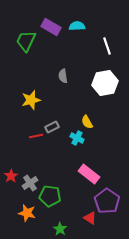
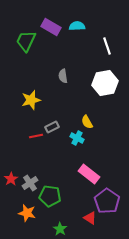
red star: moved 3 px down
